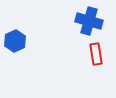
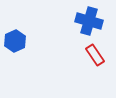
red rectangle: moved 1 px left, 1 px down; rotated 25 degrees counterclockwise
